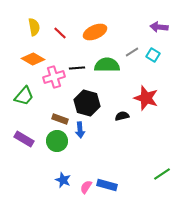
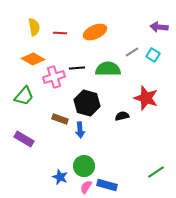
red line: rotated 40 degrees counterclockwise
green semicircle: moved 1 px right, 4 px down
green circle: moved 27 px right, 25 px down
green line: moved 6 px left, 2 px up
blue star: moved 3 px left, 3 px up
